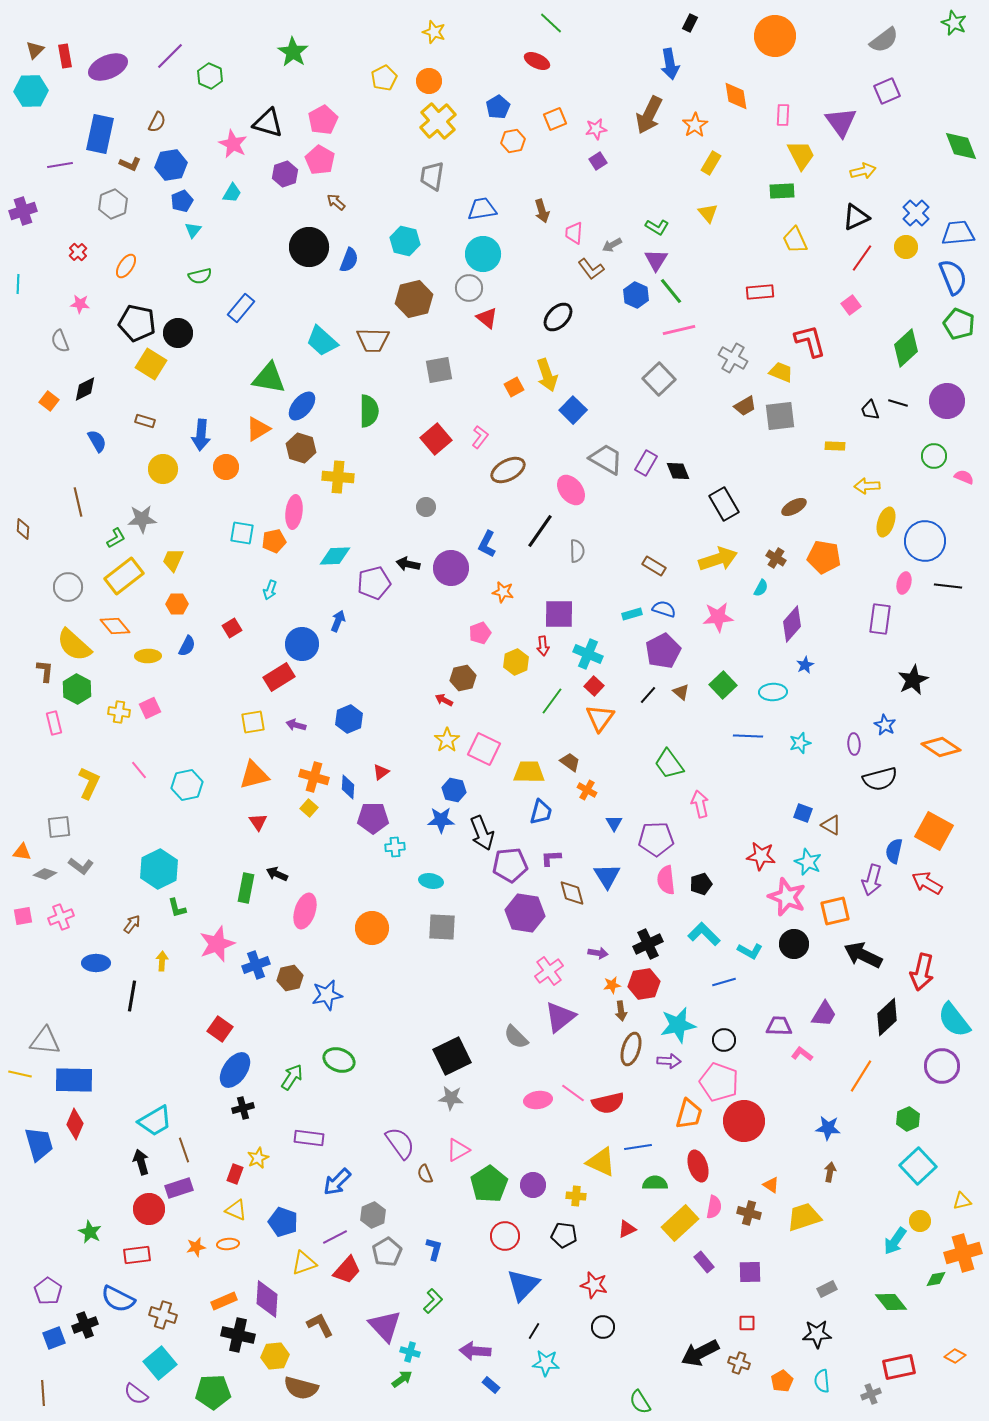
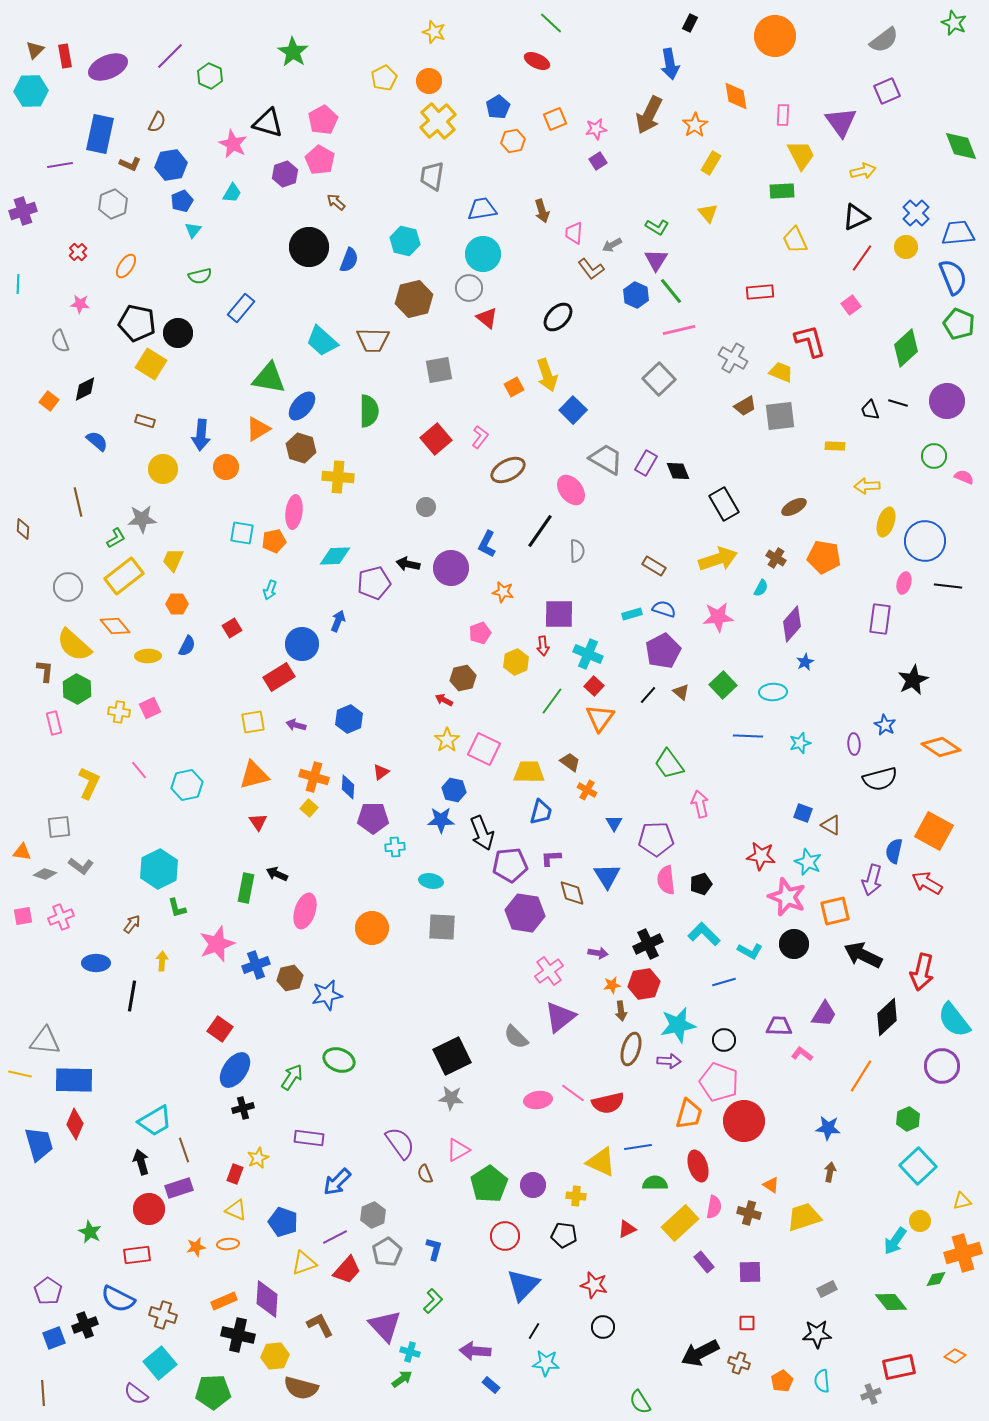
blue semicircle at (97, 441): rotated 20 degrees counterclockwise
blue star at (805, 665): moved 3 px up
